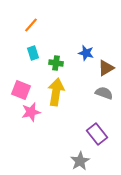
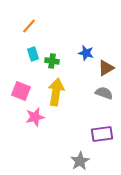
orange line: moved 2 px left, 1 px down
cyan rectangle: moved 1 px down
green cross: moved 4 px left, 2 px up
pink square: moved 1 px down
pink star: moved 4 px right, 5 px down
purple rectangle: moved 5 px right; rotated 60 degrees counterclockwise
